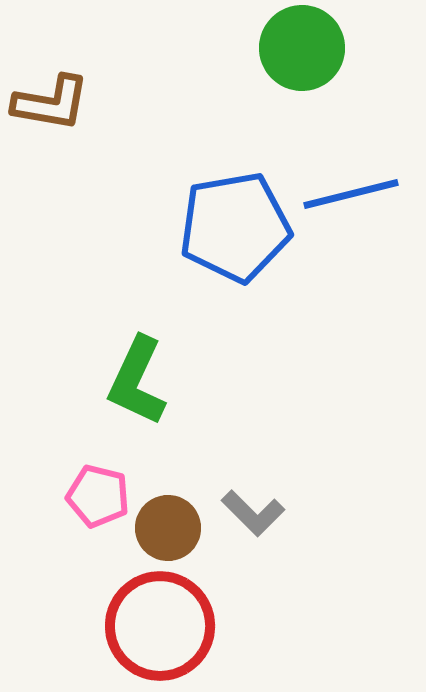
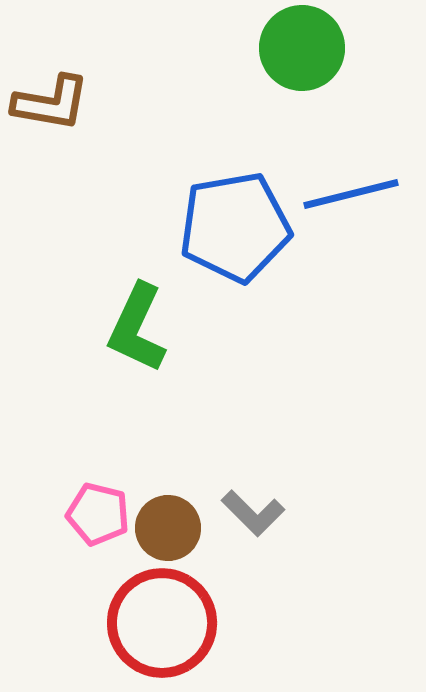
green L-shape: moved 53 px up
pink pentagon: moved 18 px down
red circle: moved 2 px right, 3 px up
